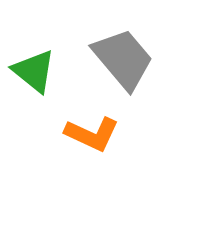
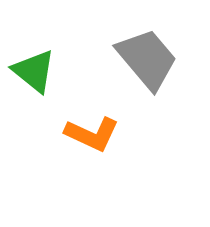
gray trapezoid: moved 24 px right
